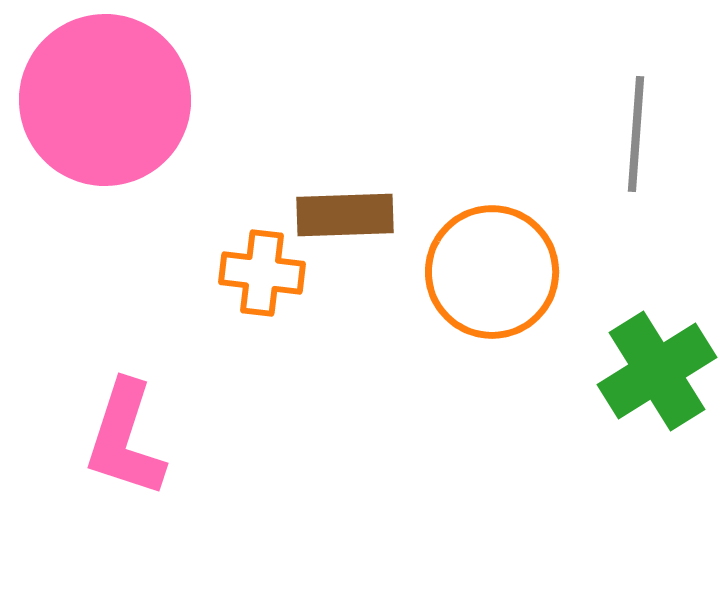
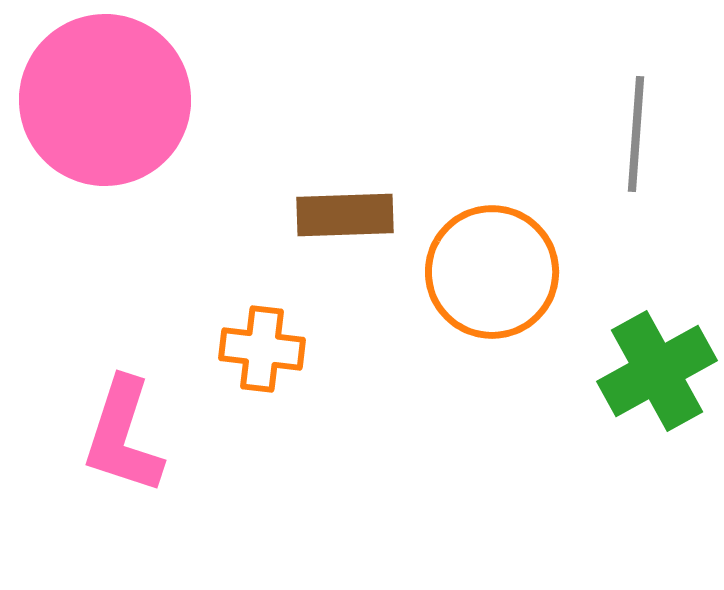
orange cross: moved 76 px down
green cross: rotated 3 degrees clockwise
pink L-shape: moved 2 px left, 3 px up
